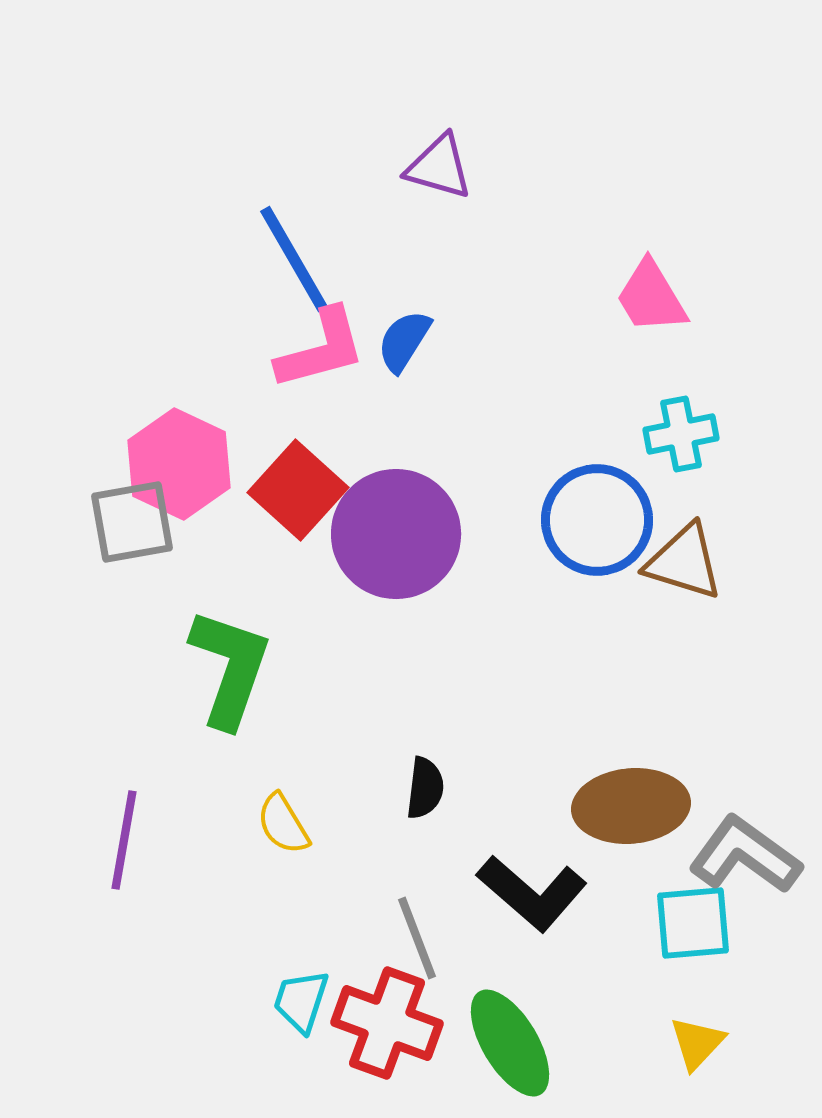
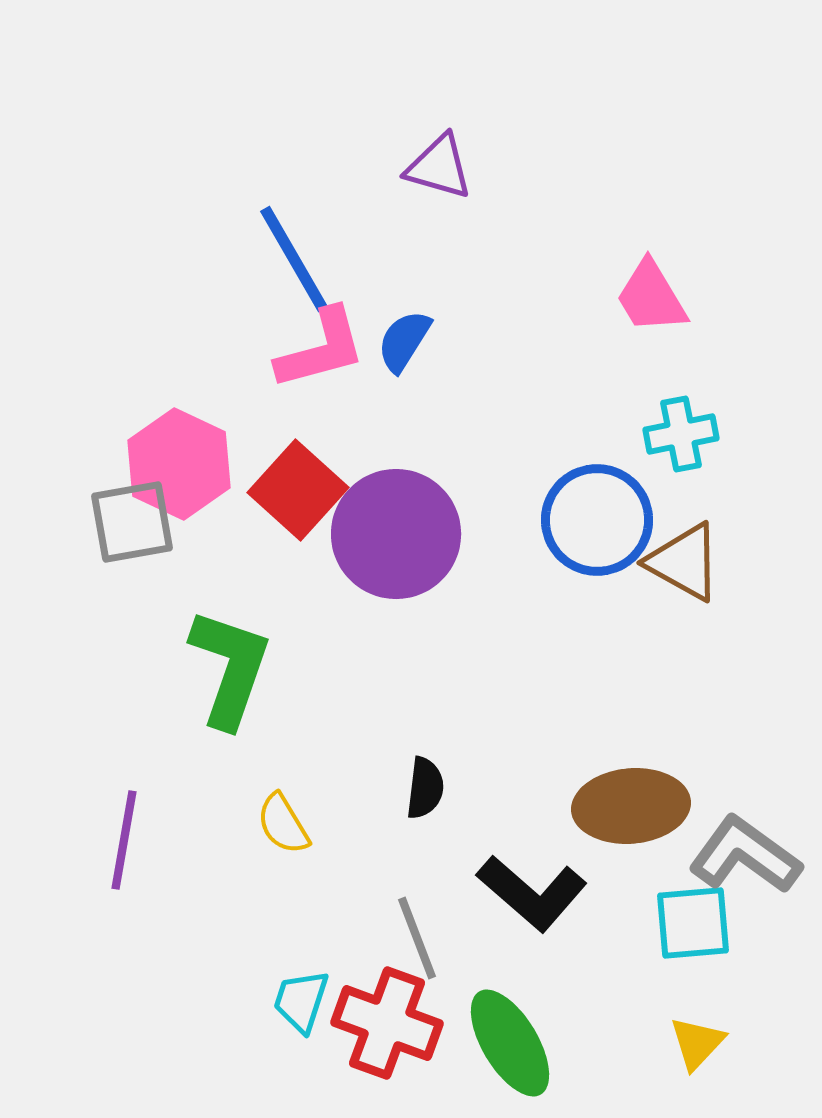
brown triangle: rotated 12 degrees clockwise
